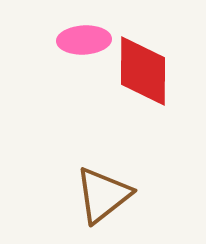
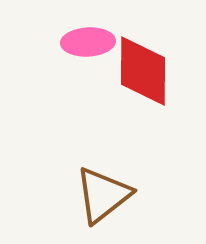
pink ellipse: moved 4 px right, 2 px down
